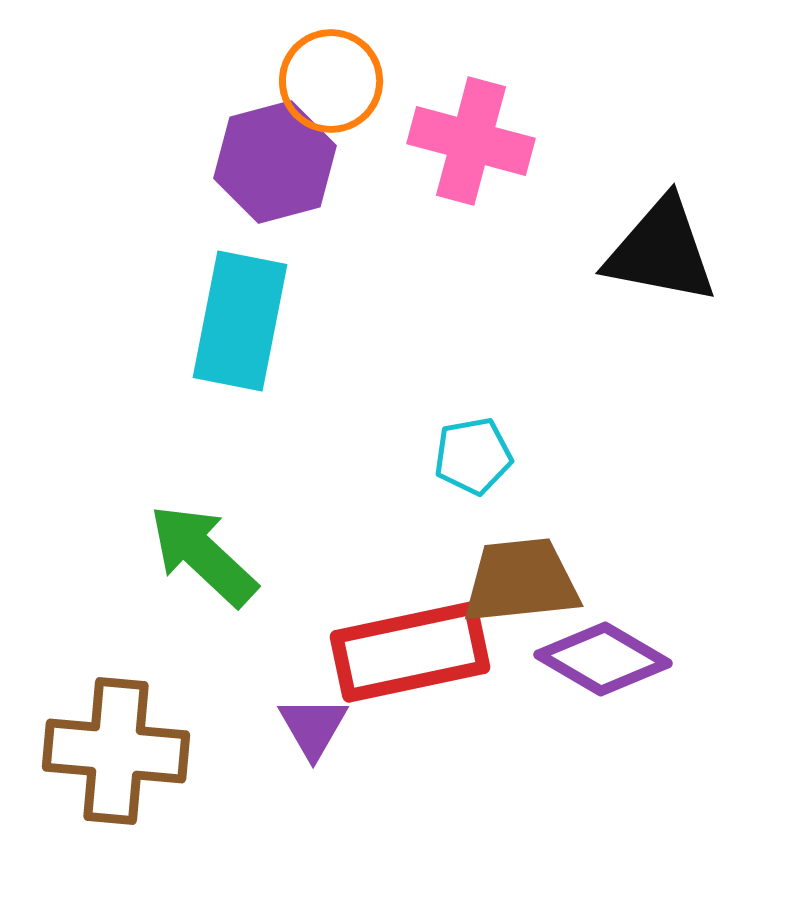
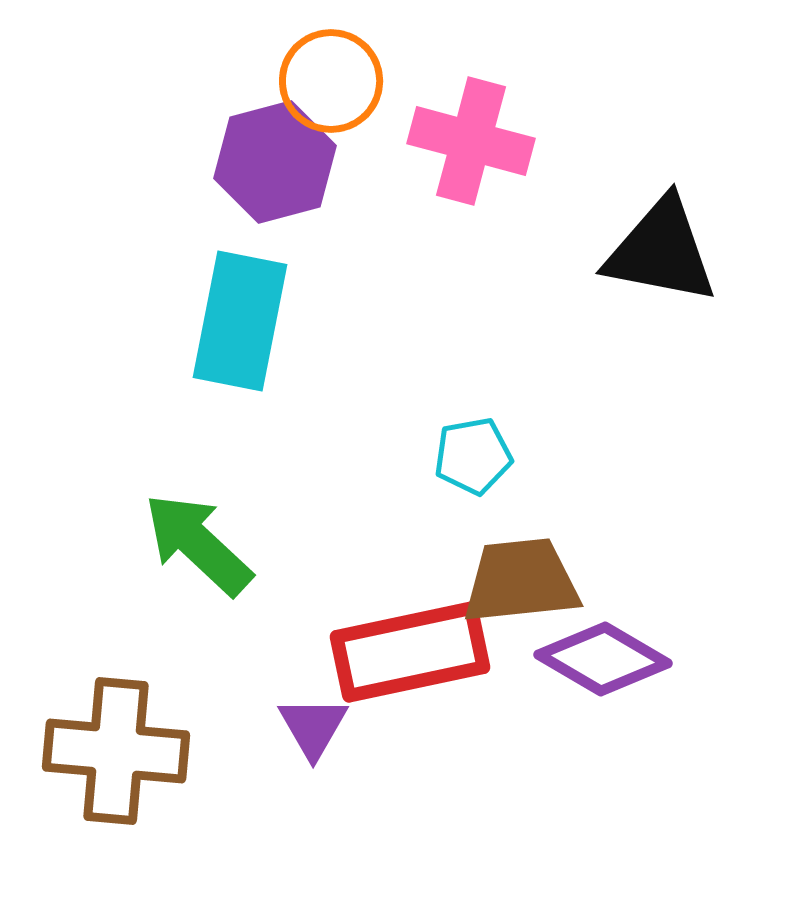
green arrow: moved 5 px left, 11 px up
